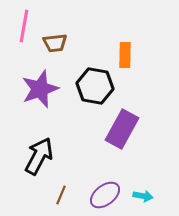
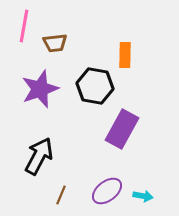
purple ellipse: moved 2 px right, 4 px up
